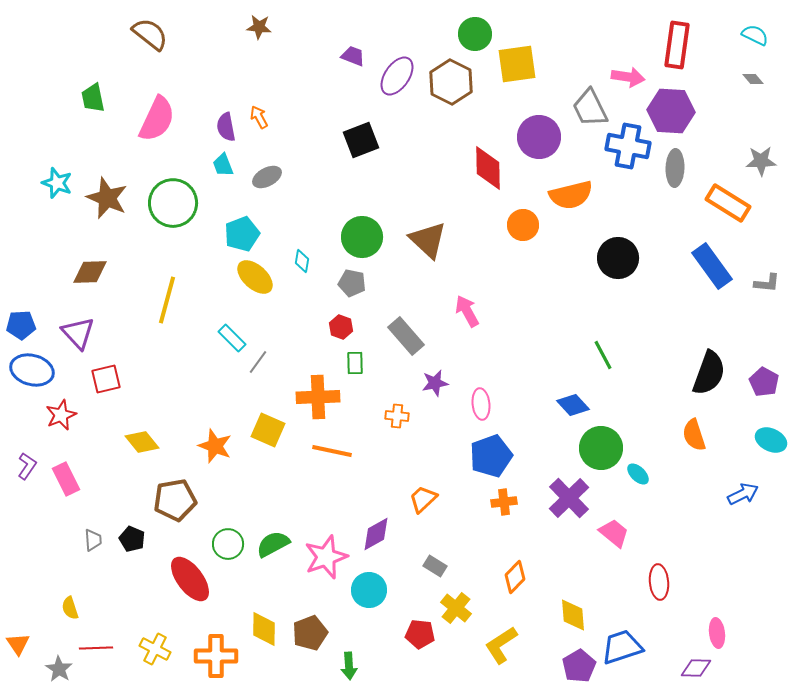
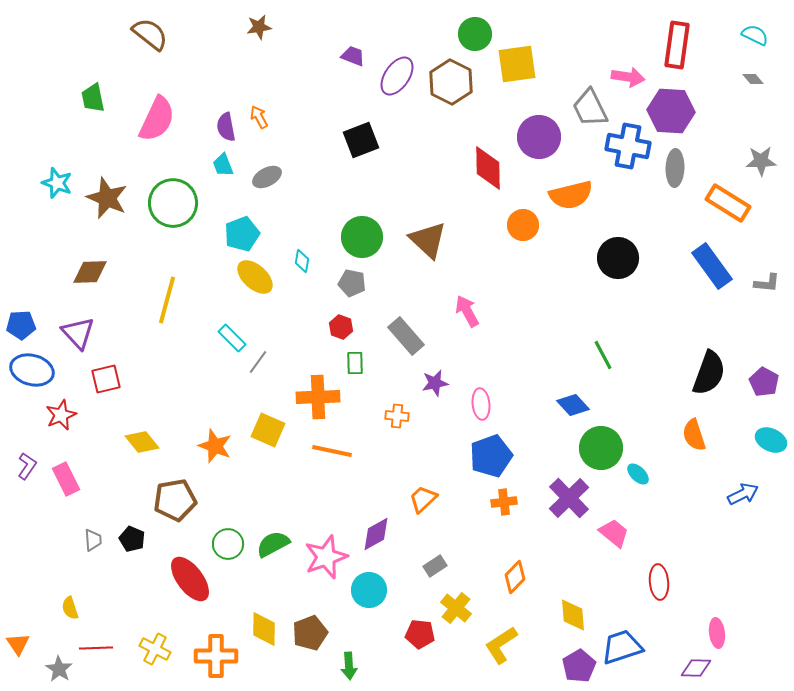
brown star at (259, 27): rotated 15 degrees counterclockwise
gray rectangle at (435, 566): rotated 65 degrees counterclockwise
